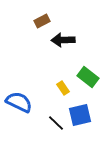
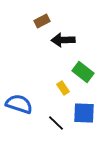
green rectangle: moved 5 px left, 5 px up
blue semicircle: moved 2 px down; rotated 8 degrees counterclockwise
blue square: moved 4 px right, 2 px up; rotated 15 degrees clockwise
